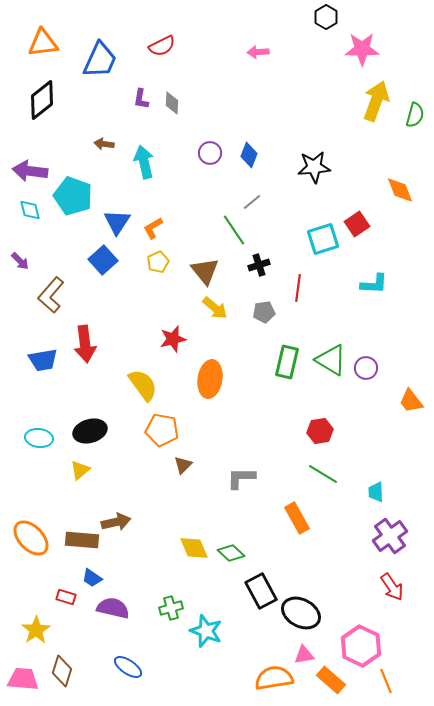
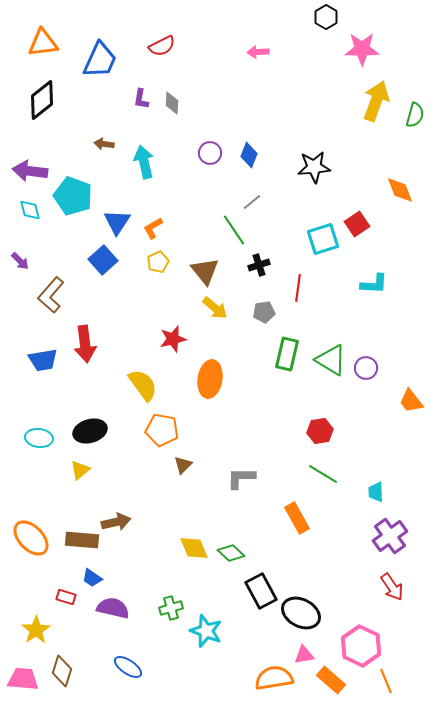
green rectangle at (287, 362): moved 8 px up
